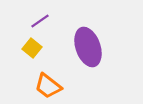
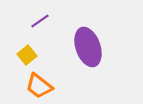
yellow square: moved 5 px left, 7 px down; rotated 12 degrees clockwise
orange trapezoid: moved 9 px left
